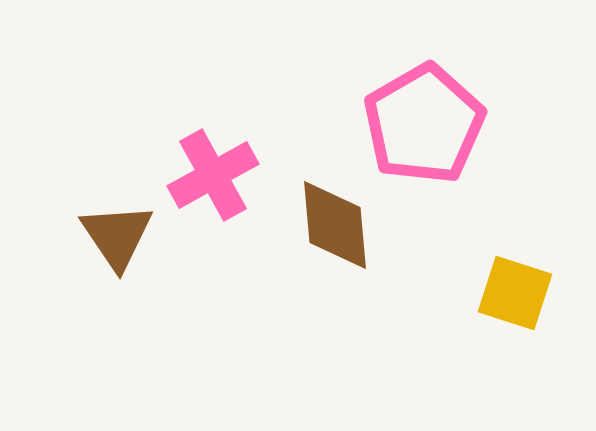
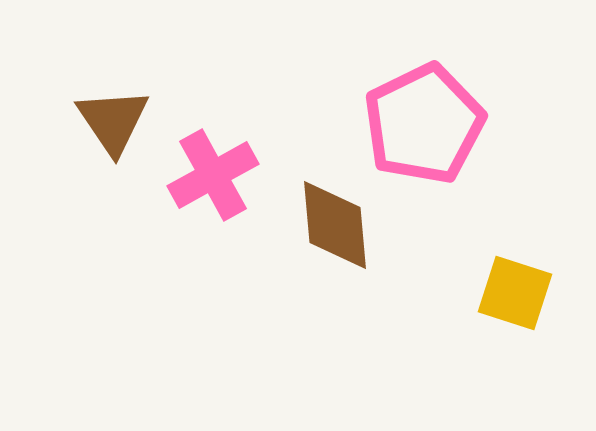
pink pentagon: rotated 4 degrees clockwise
brown triangle: moved 4 px left, 115 px up
